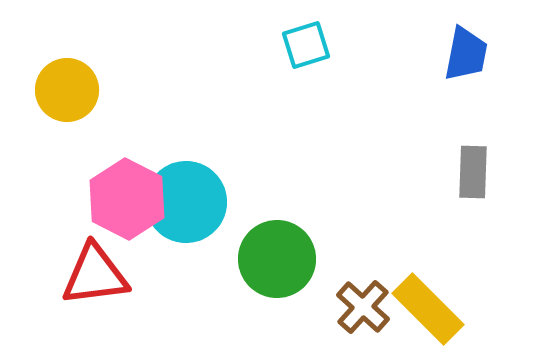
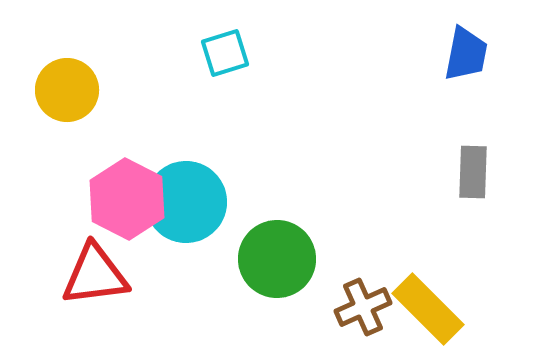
cyan square: moved 81 px left, 8 px down
brown cross: rotated 24 degrees clockwise
